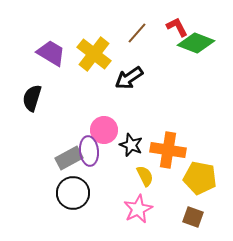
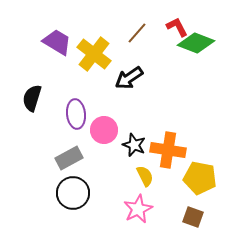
purple trapezoid: moved 6 px right, 11 px up
black star: moved 3 px right
purple ellipse: moved 13 px left, 37 px up
